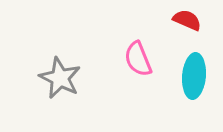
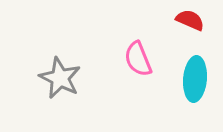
red semicircle: moved 3 px right
cyan ellipse: moved 1 px right, 3 px down
